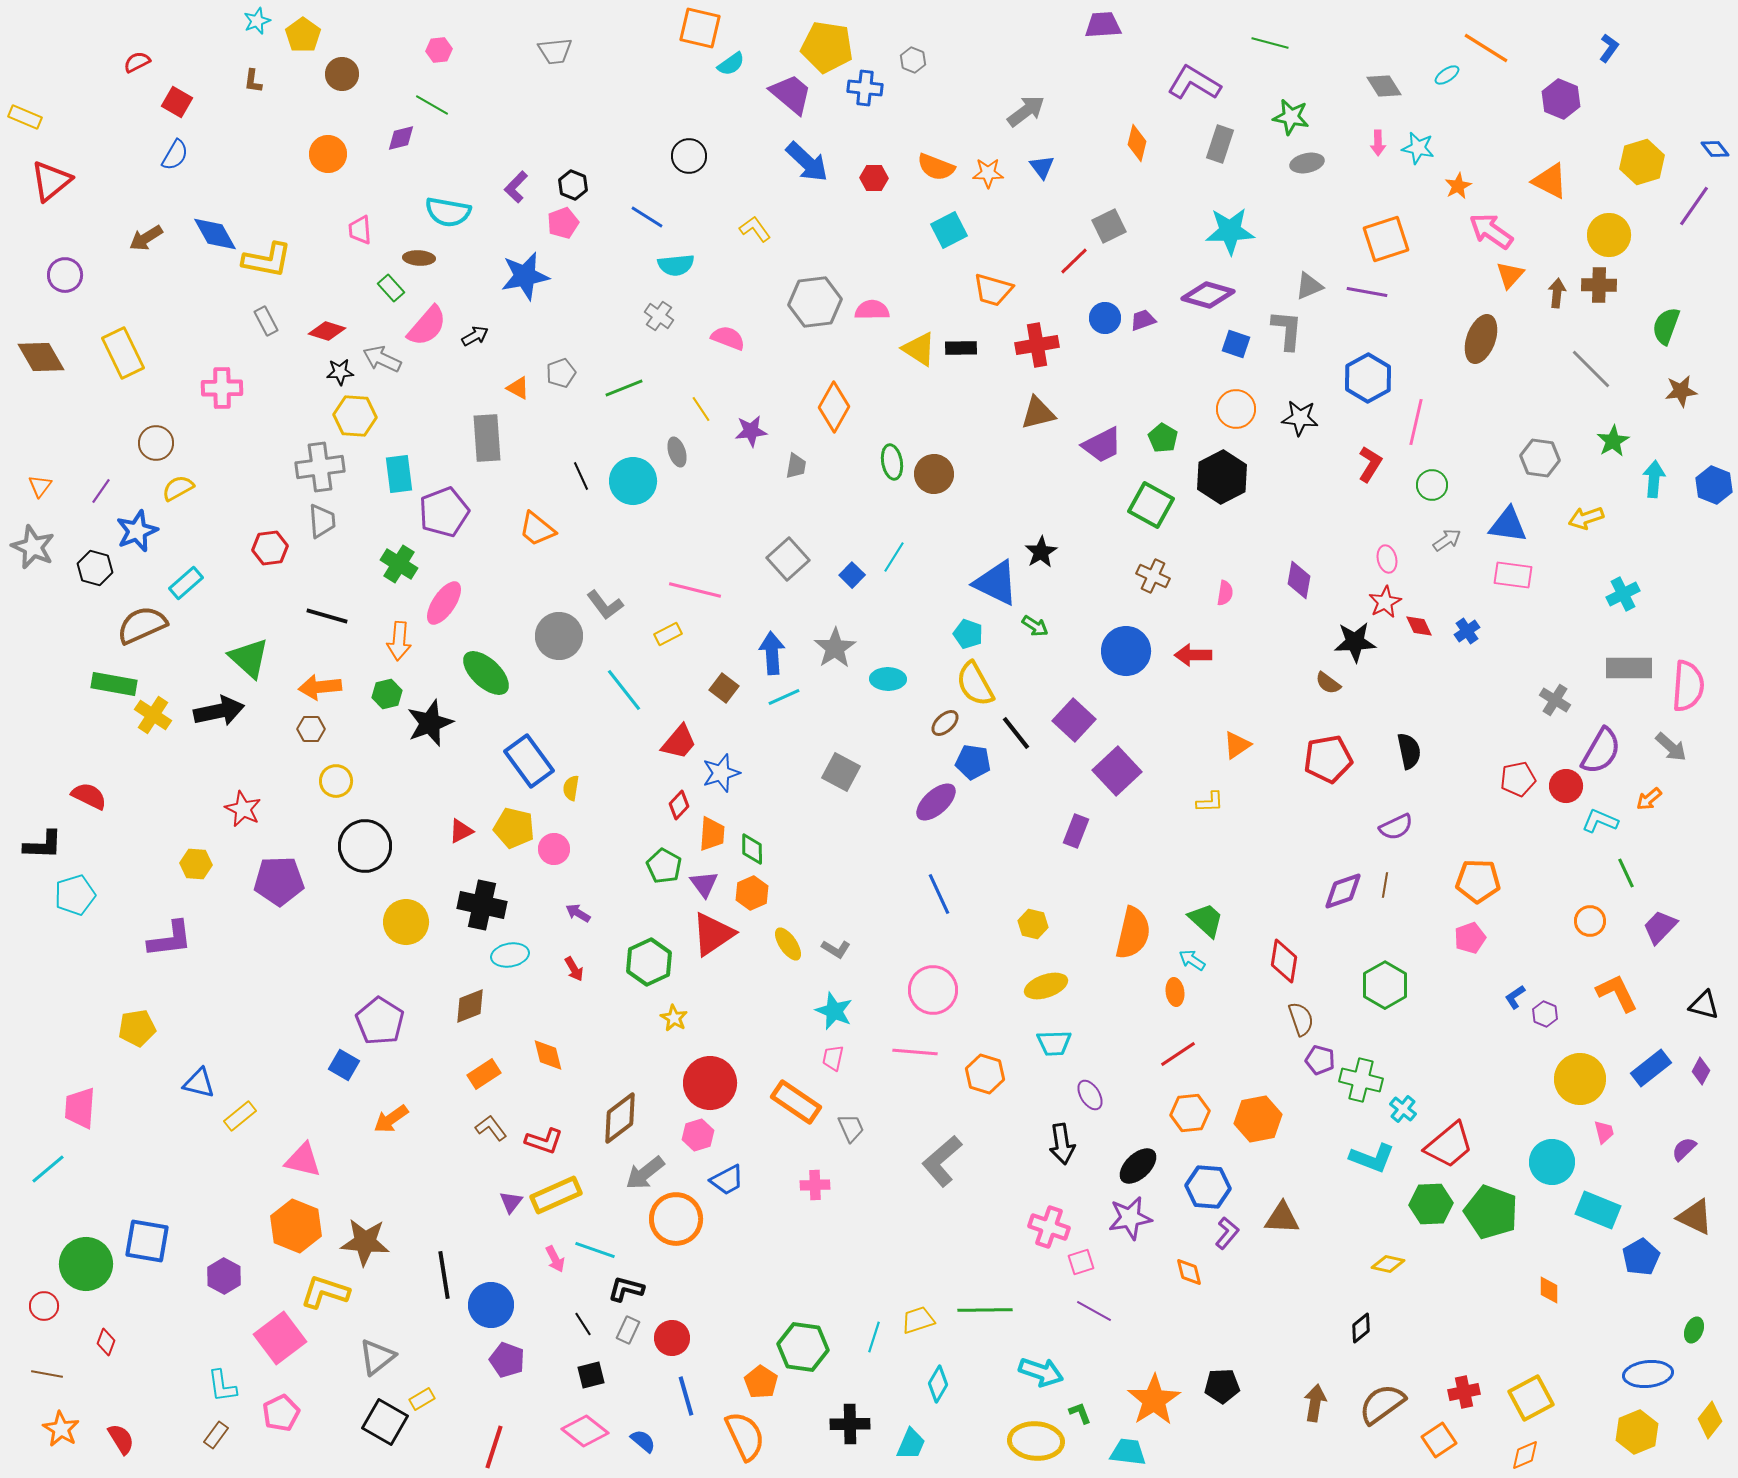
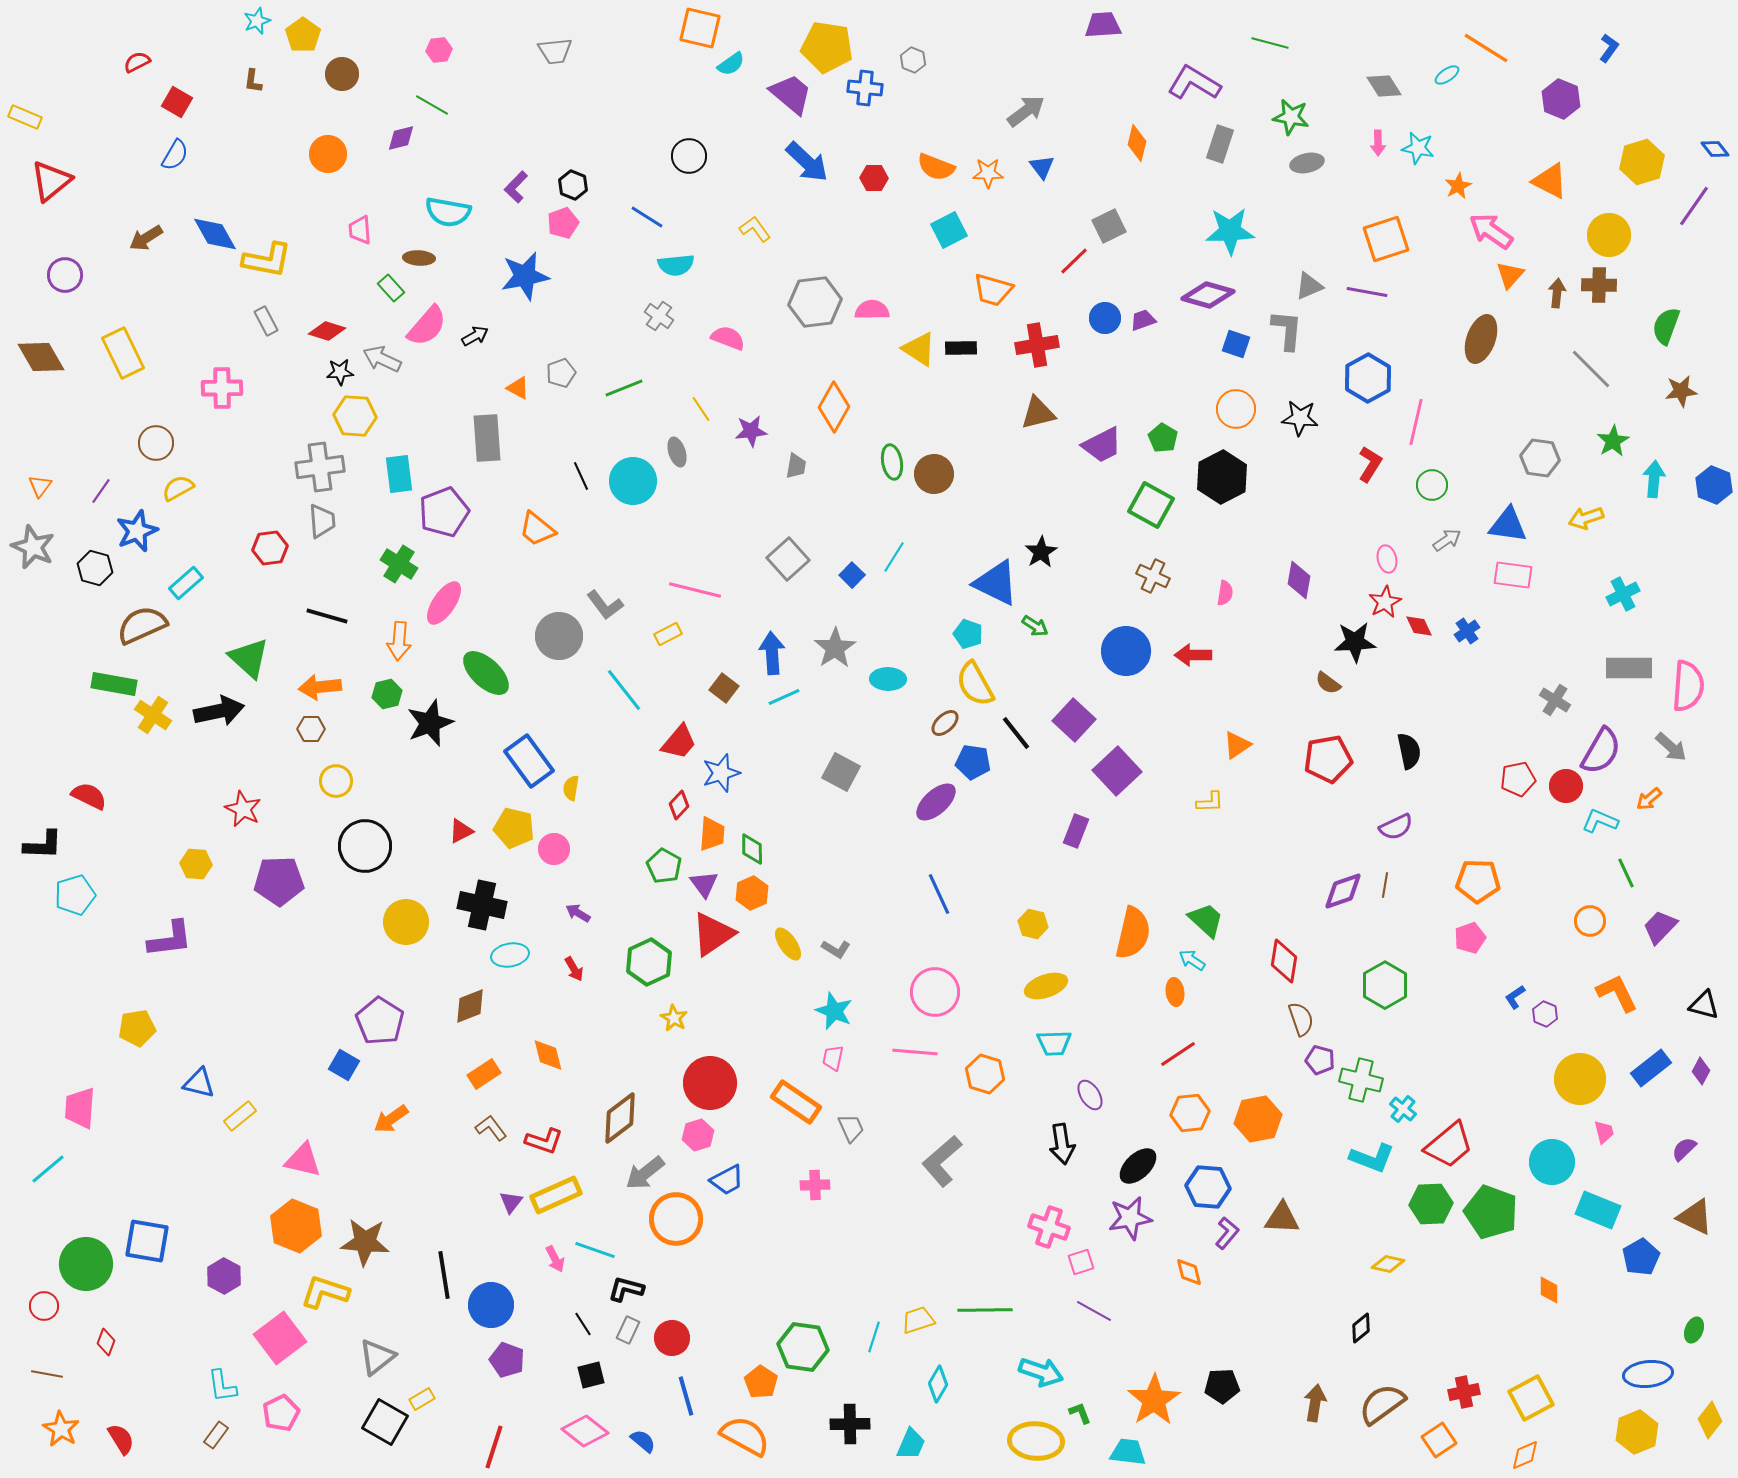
pink circle at (933, 990): moved 2 px right, 2 px down
orange semicircle at (745, 1436): rotated 36 degrees counterclockwise
